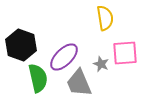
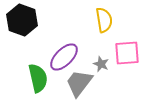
yellow semicircle: moved 1 px left, 2 px down
black hexagon: moved 1 px right, 25 px up
pink square: moved 2 px right
gray trapezoid: rotated 60 degrees clockwise
